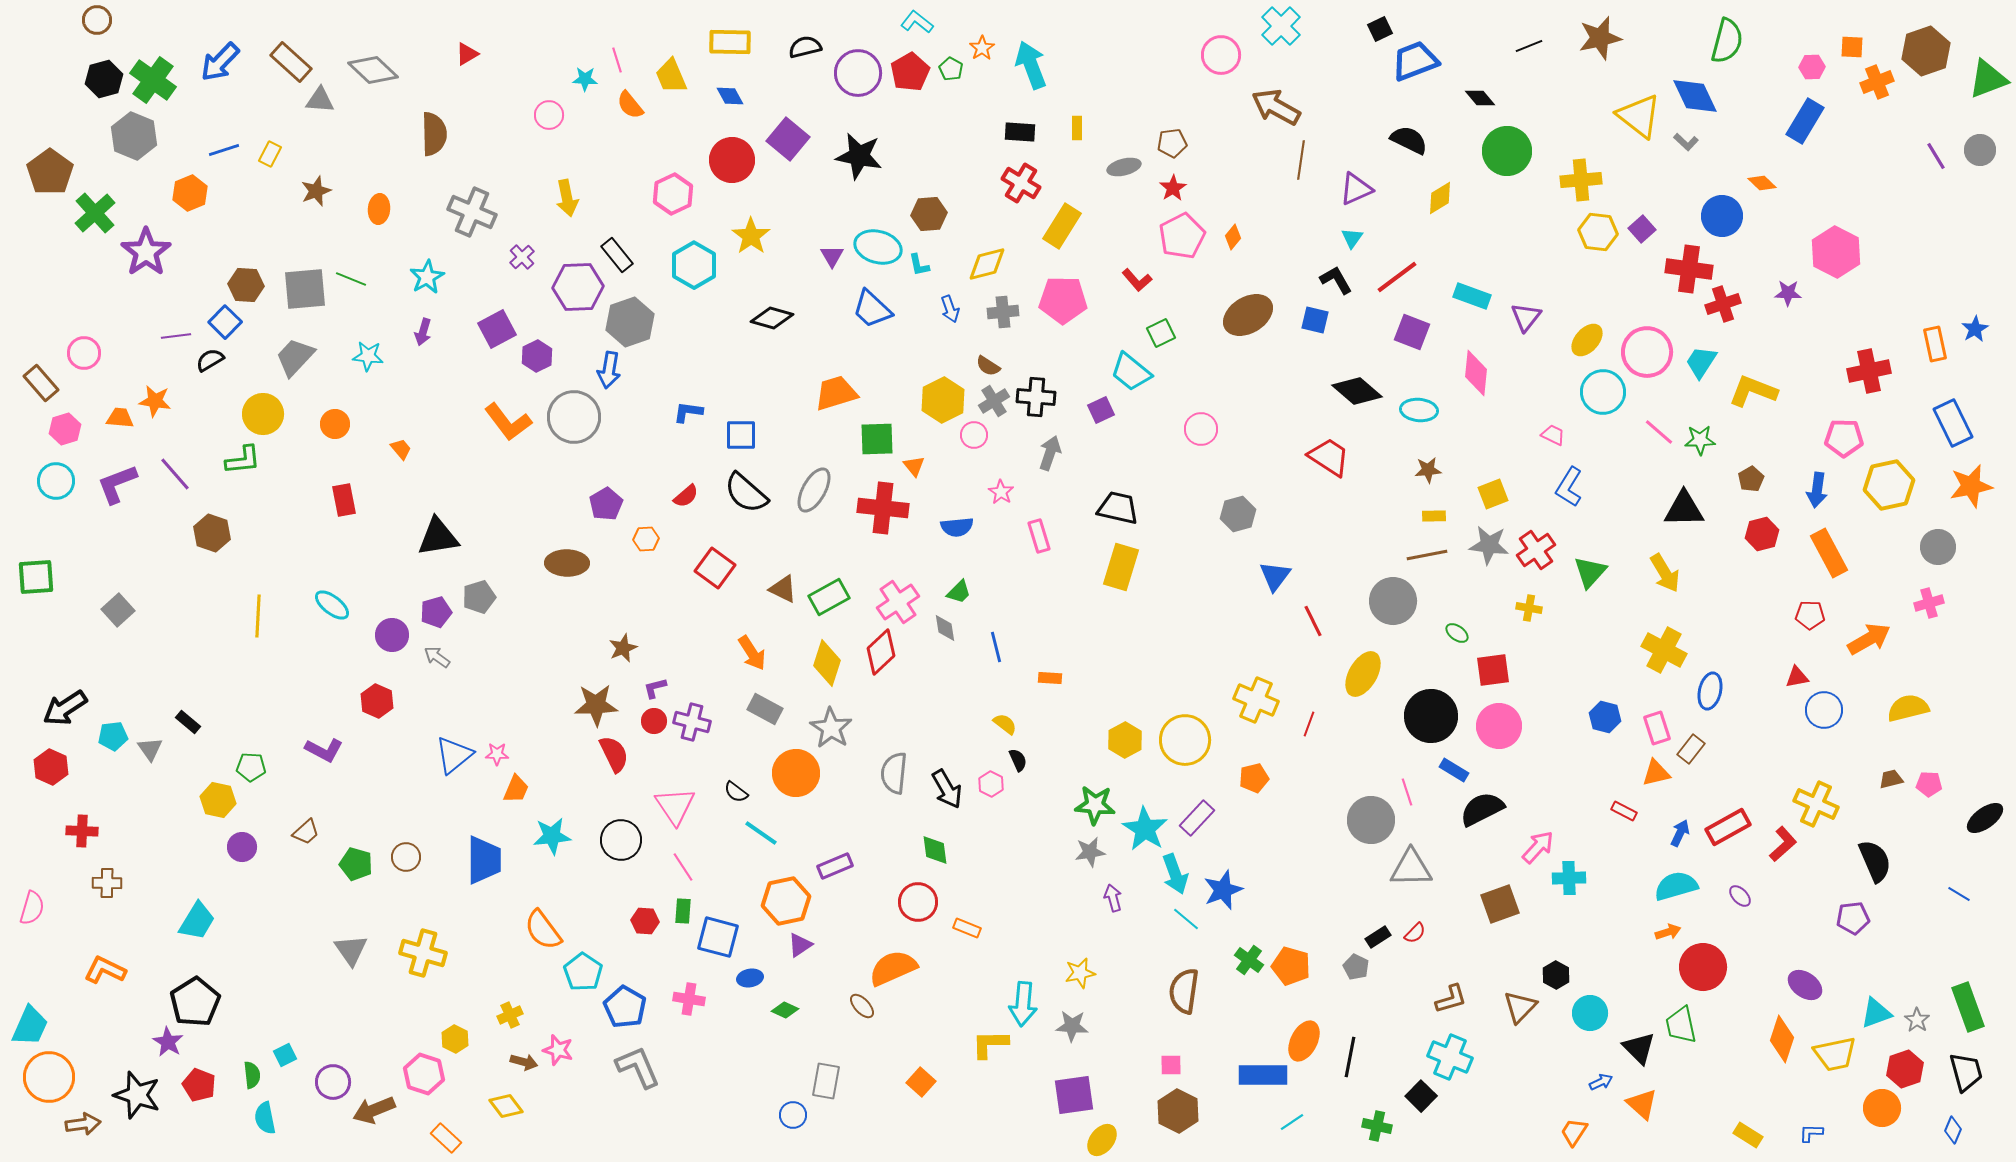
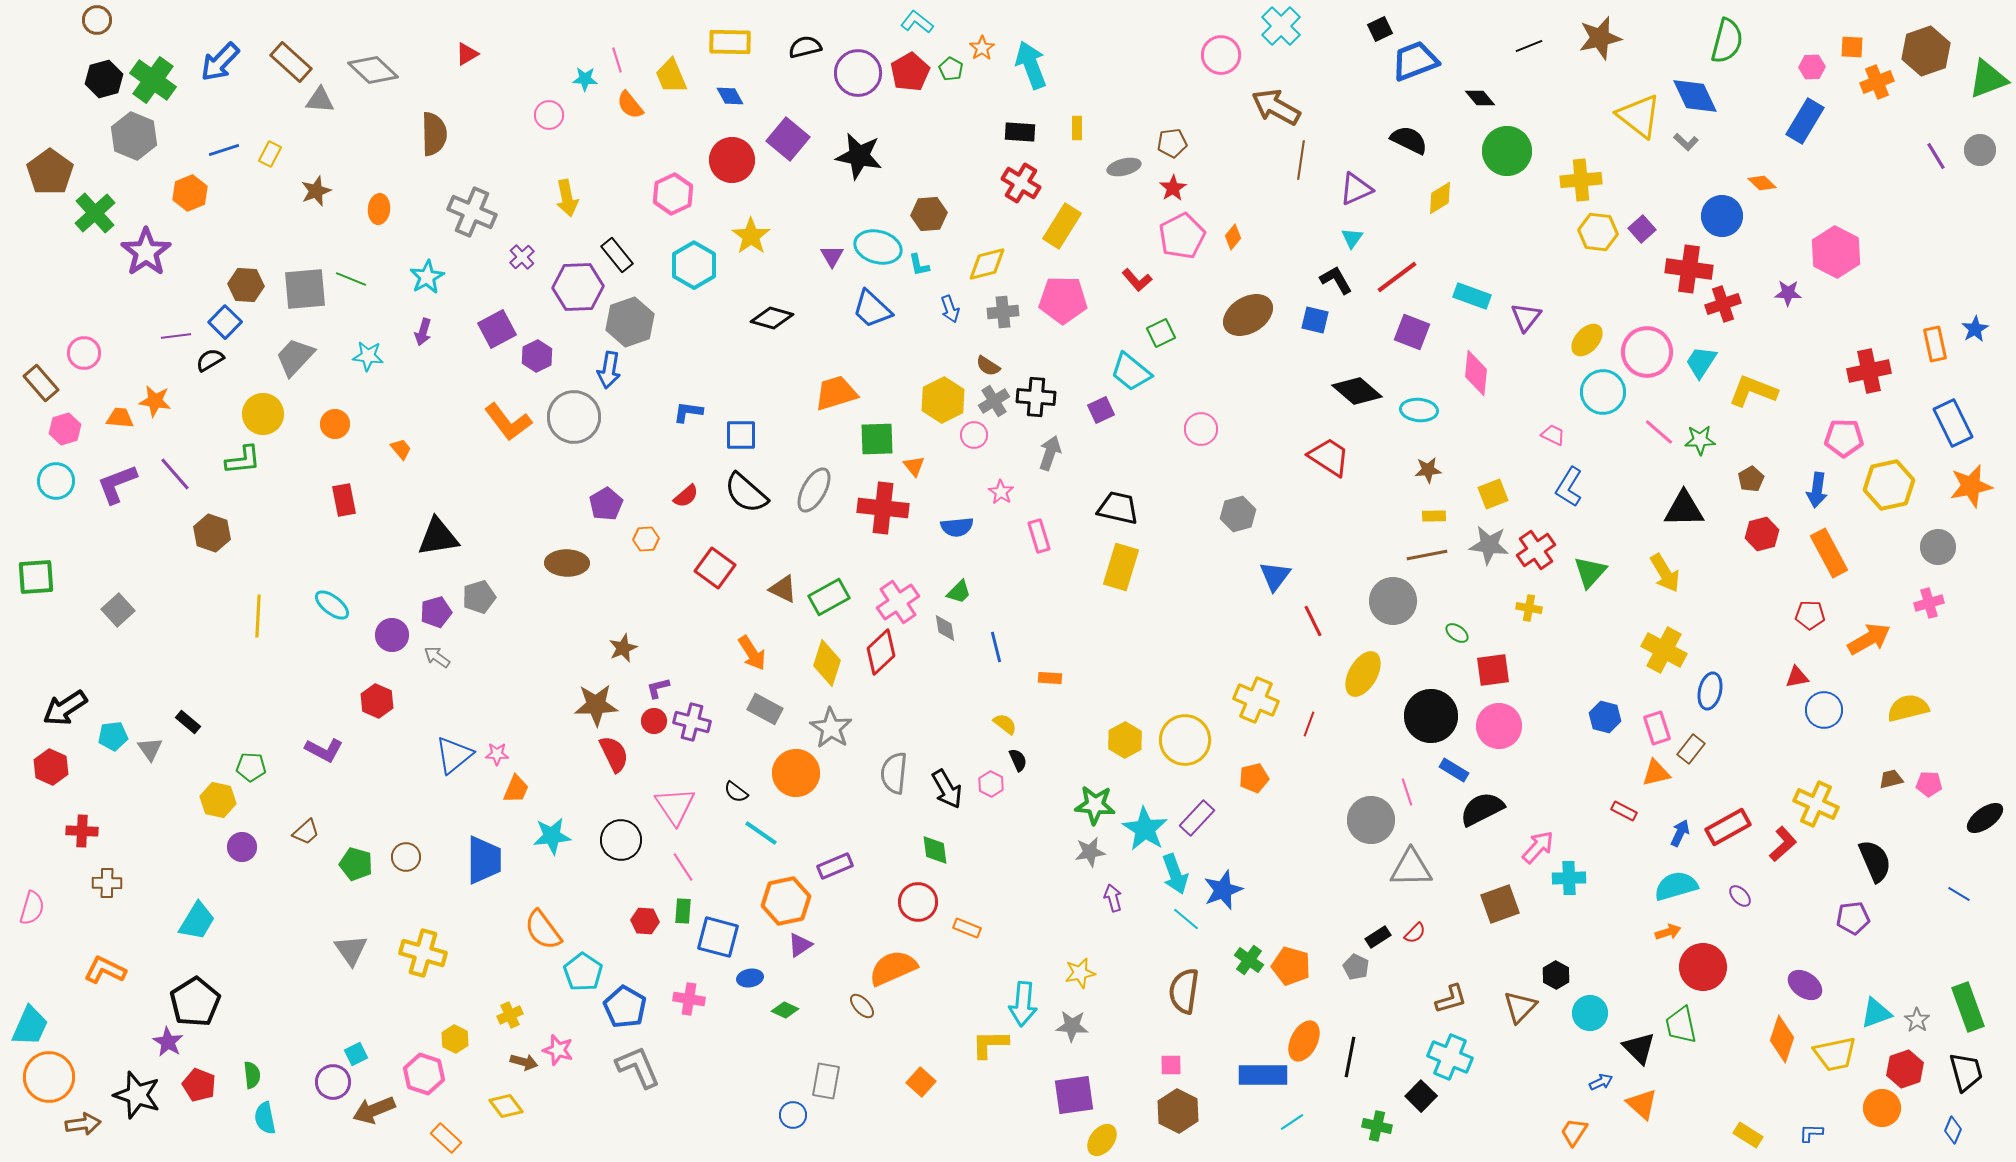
purple L-shape at (655, 688): moved 3 px right
cyan square at (285, 1055): moved 71 px right, 1 px up
